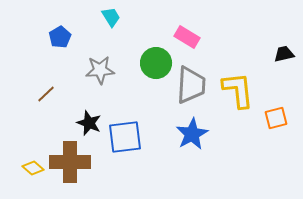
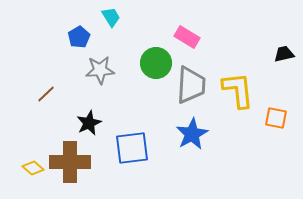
blue pentagon: moved 19 px right
orange square: rotated 25 degrees clockwise
black star: rotated 25 degrees clockwise
blue square: moved 7 px right, 11 px down
